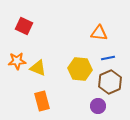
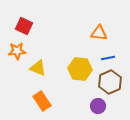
orange star: moved 10 px up
orange rectangle: rotated 18 degrees counterclockwise
